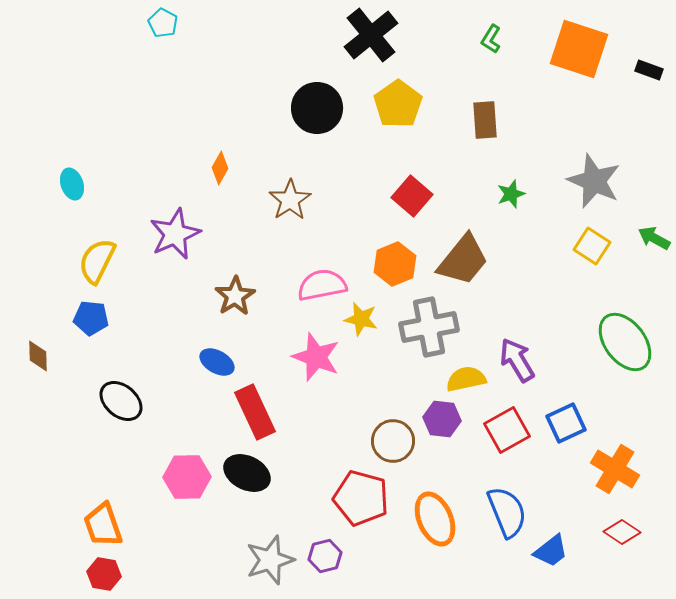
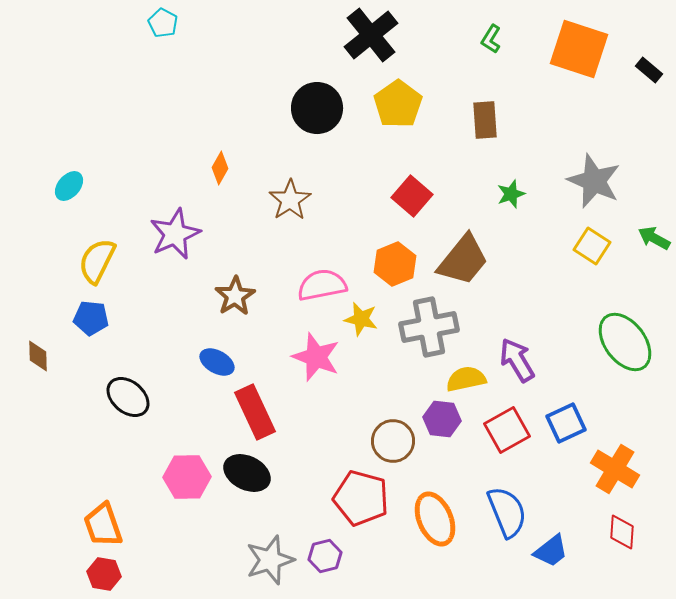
black rectangle at (649, 70): rotated 20 degrees clockwise
cyan ellipse at (72, 184): moved 3 px left, 2 px down; rotated 60 degrees clockwise
black ellipse at (121, 401): moved 7 px right, 4 px up
red diamond at (622, 532): rotated 60 degrees clockwise
